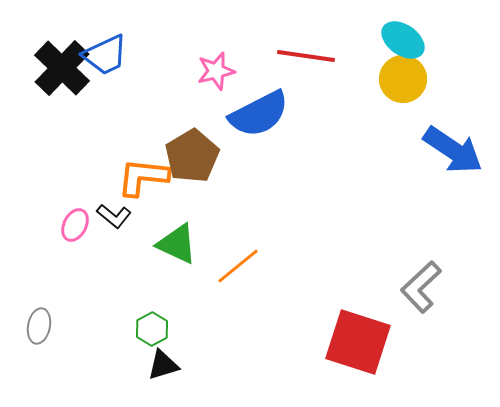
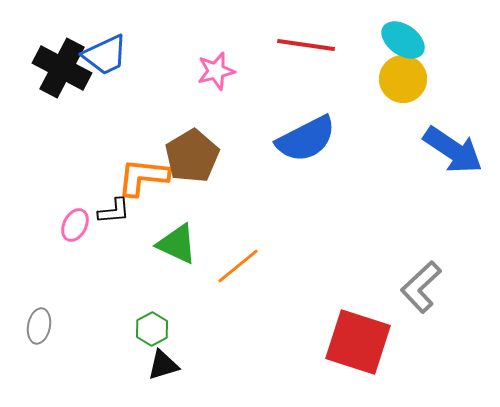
red line: moved 11 px up
black cross: rotated 16 degrees counterclockwise
blue semicircle: moved 47 px right, 25 px down
black L-shape: moved 5 px up; rotated 44 degrees counterclockwise
